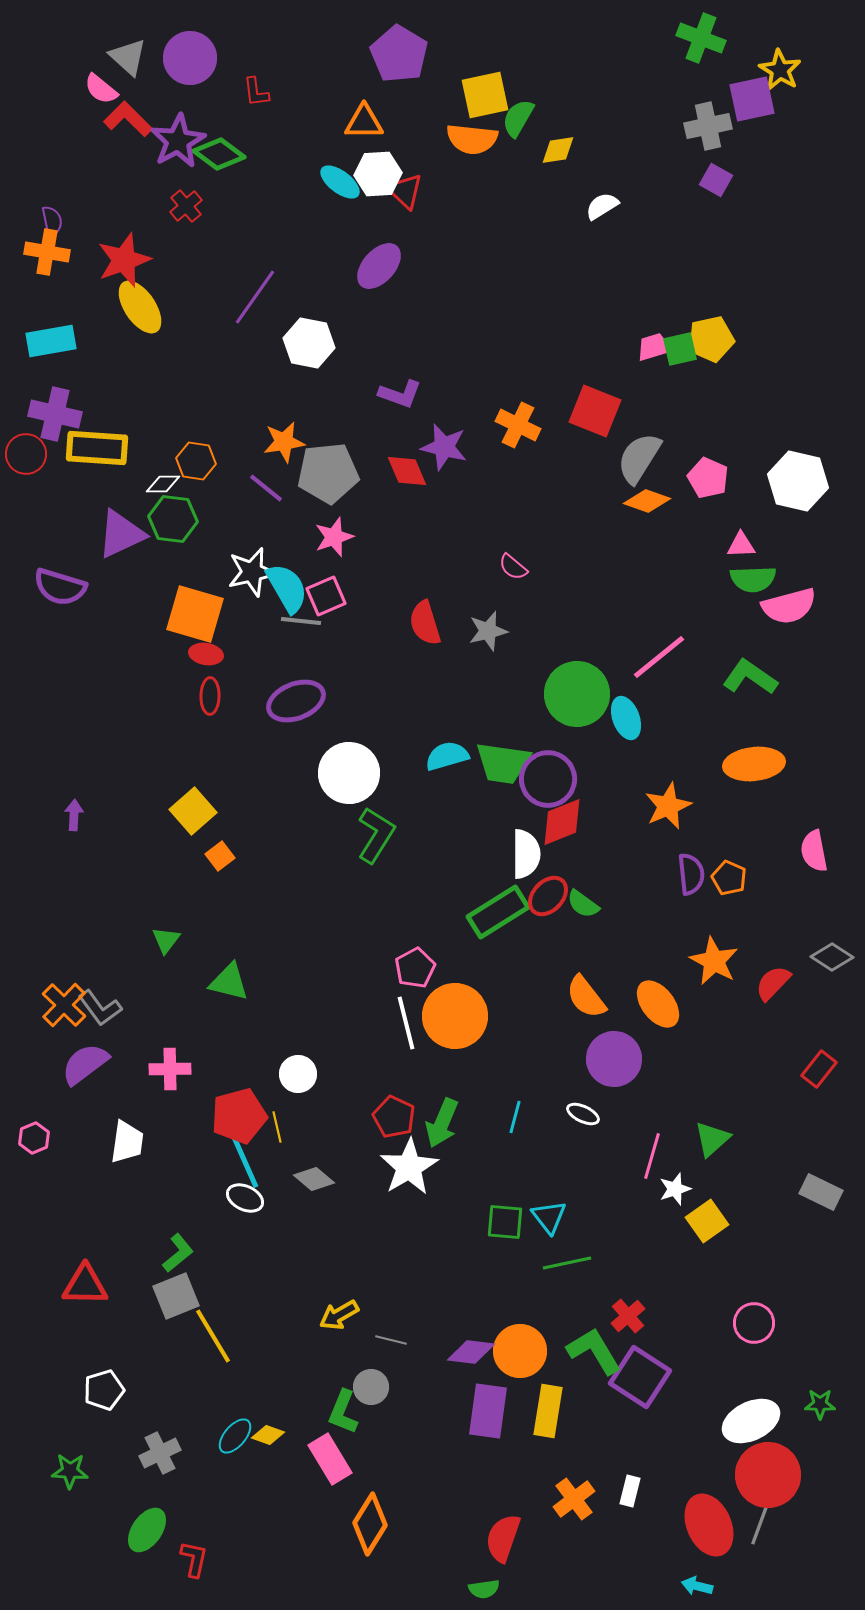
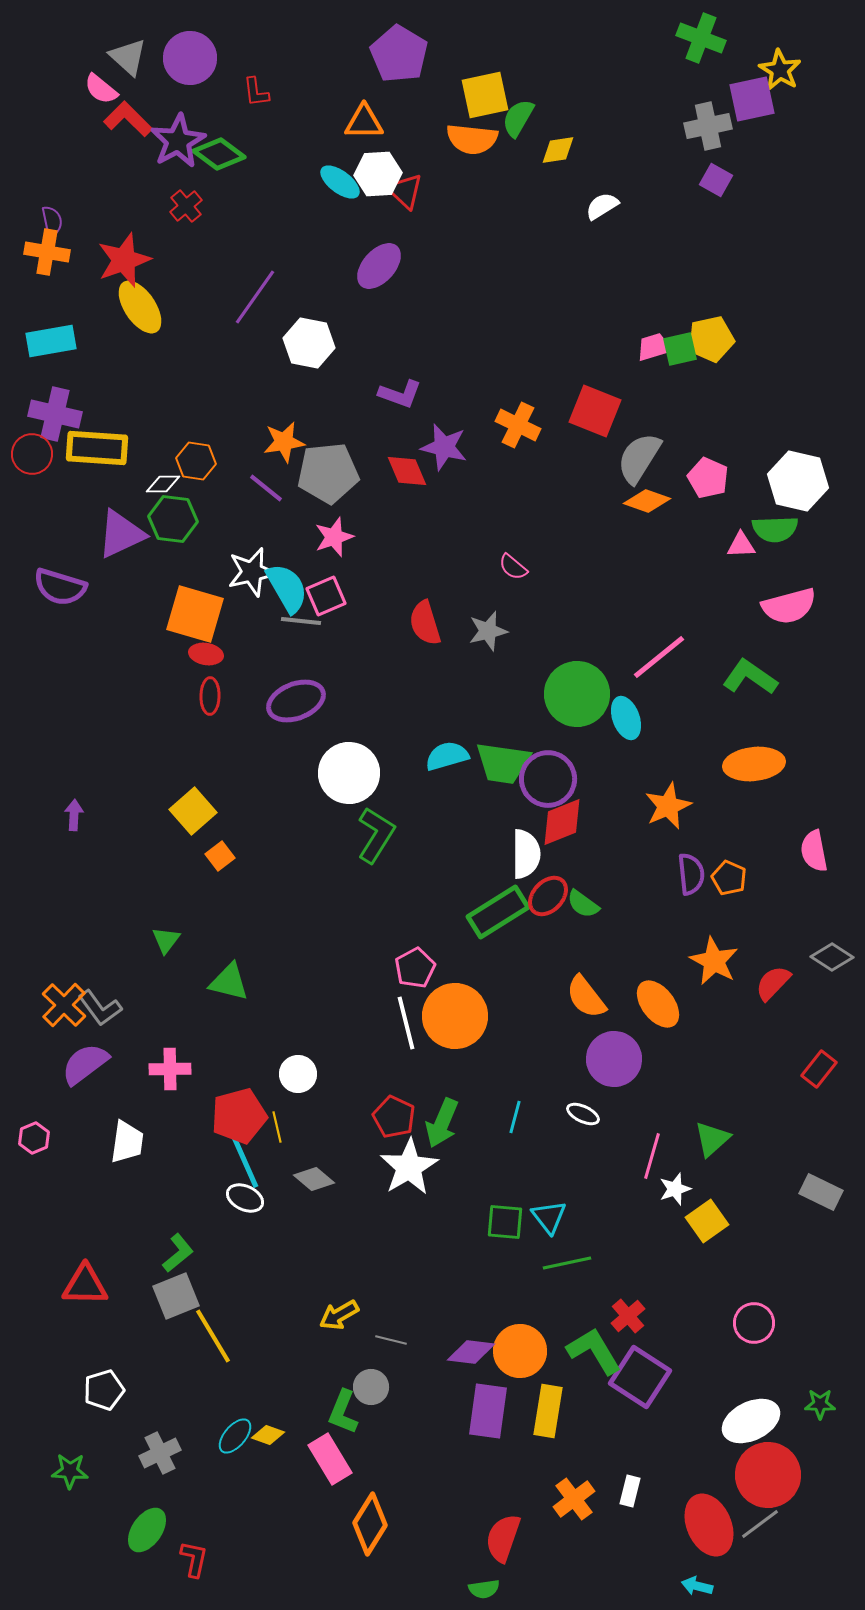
red circle at (26, 454): moved 6 px right
green semicircle at (753, 579): moved 22 px right, 50 px up
gray line at (760, 1524): rotated 33 degrees clockwise
